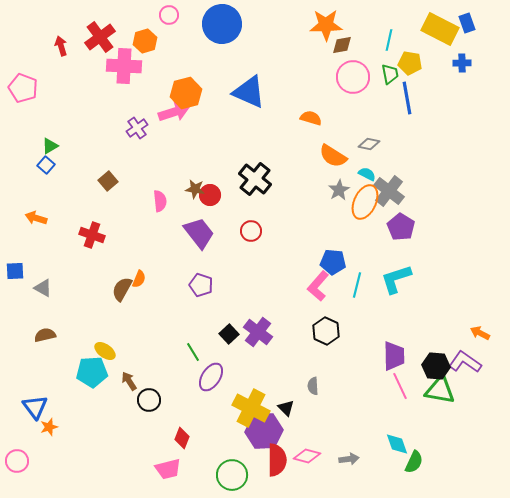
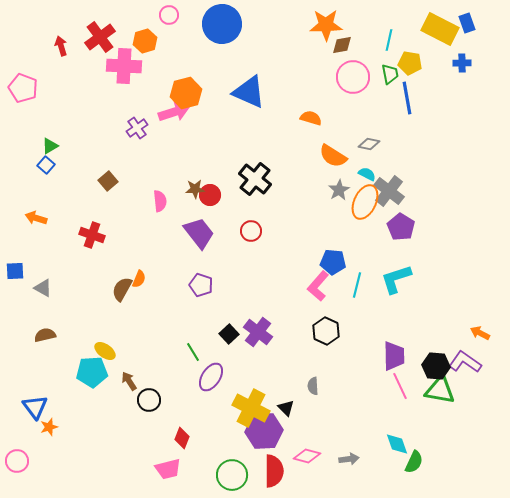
brown star at (195, 189): rotated 12 degrees counterclockwise
red semicircle at (277, 460): moved 3 px left, 11 px down
